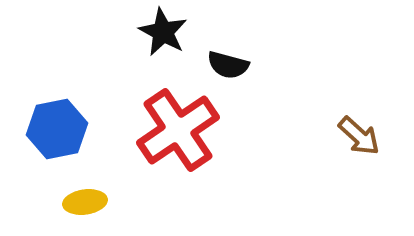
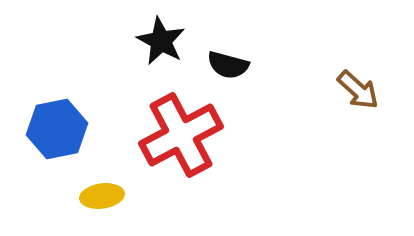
black star: moved 2 px left, 9 px down
red cross: moved 3 px right, 5 px down; rotated 6 degrees clockwise
brown arrow: moved 1 px left, 46 px up
yellow ellipse: moved 17 px right, 6 px up
